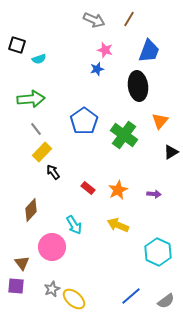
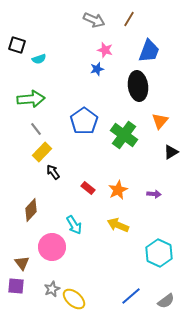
cyan hexagon: moved 1 px right, 1 px down
